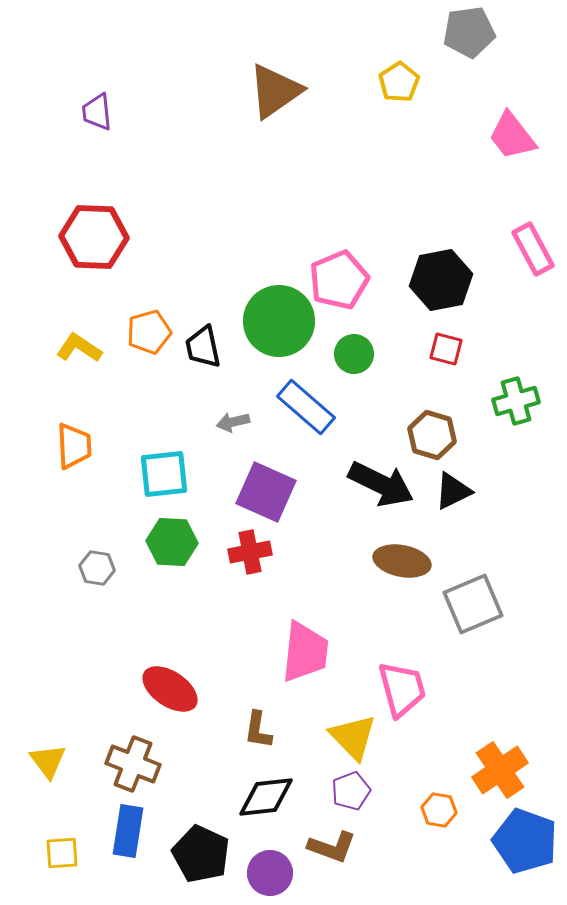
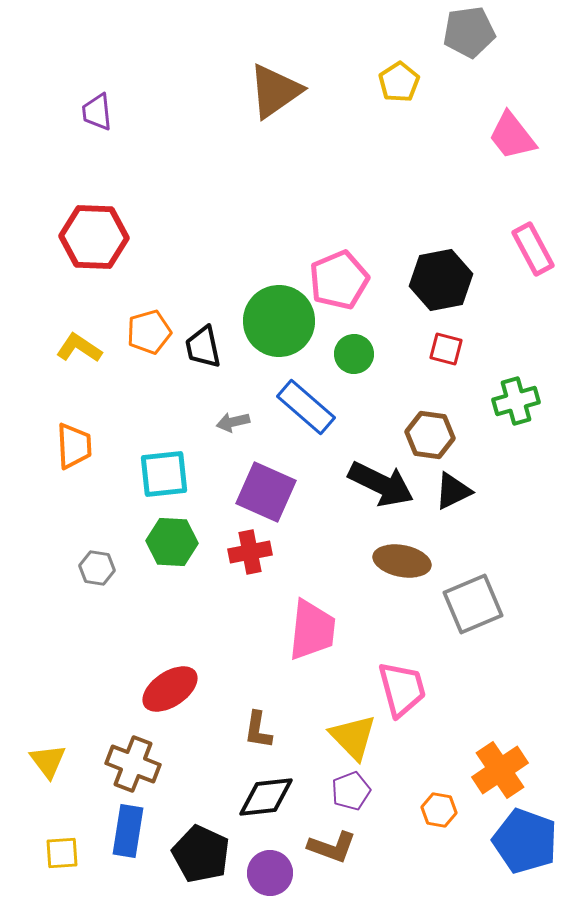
brown hexagon at (432, 435): moved 2 px left; rotated 9 degrees counterclockwise
pink trapezoid at (305, 652): moved 7 px right, 22 px up
red ellipse at (170, 689): rotated 68 degrees counterclockwise
